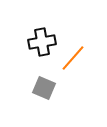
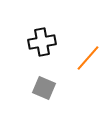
orange line: moved 15 px right
